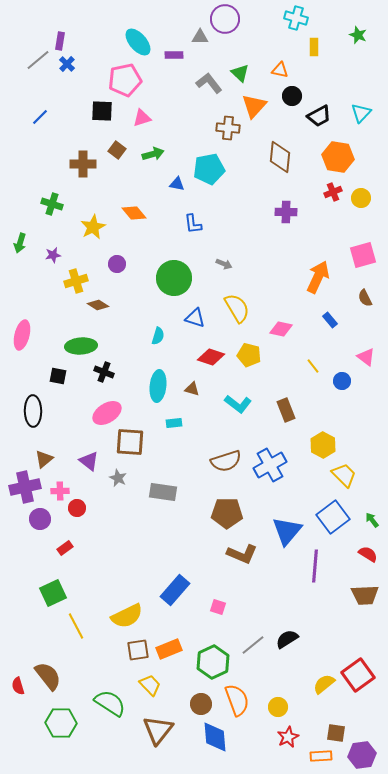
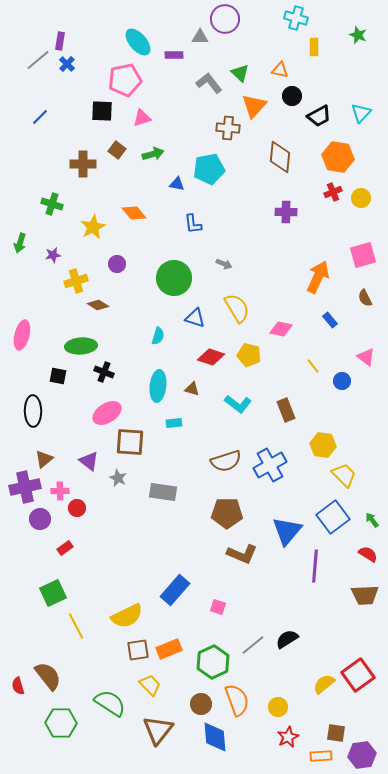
yellow hexagon at (323, 445): rotated 20 degrees counterclockwise
